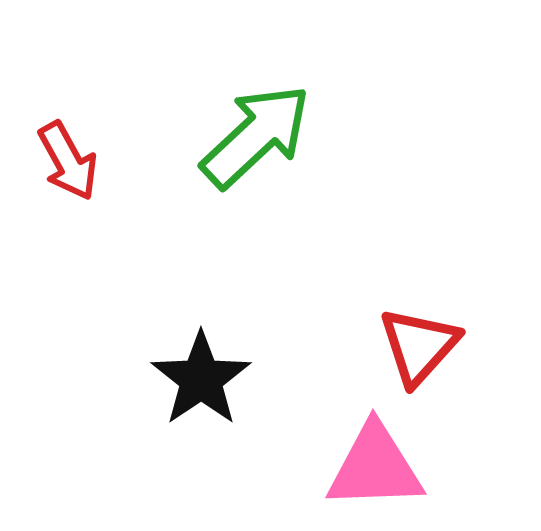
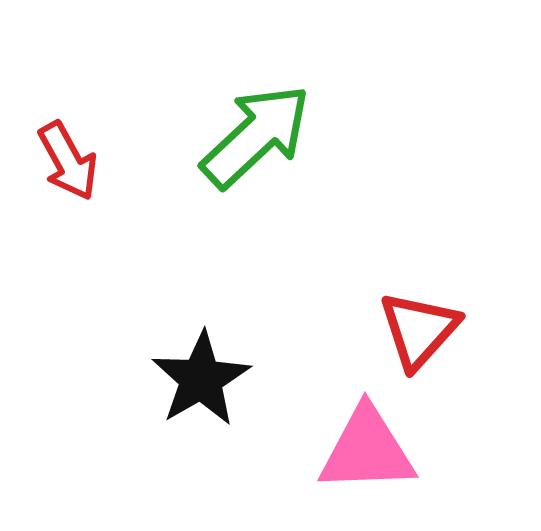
red triangle: moved 16 px up
black star: rotated 4 degrees clockwise
pink triangle: moved 8 px left, 17 px up
